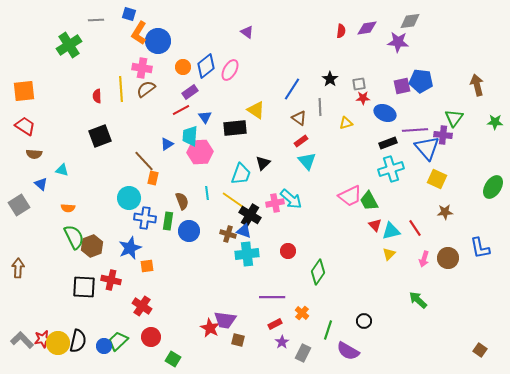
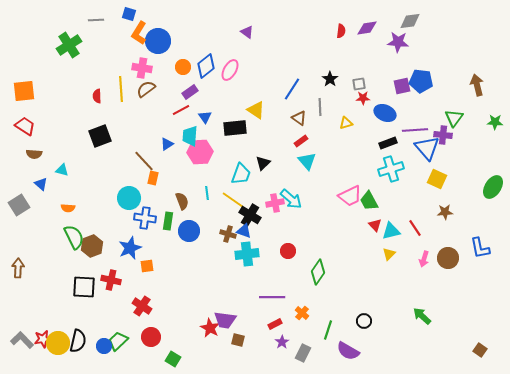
green arrow at (418, 300): moved 4 px right, 16 px down
